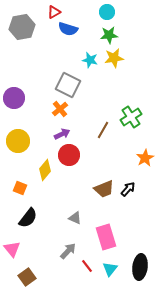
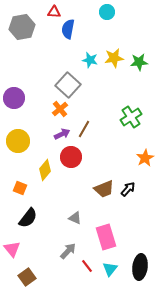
red triangle: rotated 32 degrees clockwise
blue semicircle: rotated 84 degrees clockwise
green star: moved 30 px right, 27 px down
gray square: rotated 15 degrees clockwise
brown line: moved 19 px left, 1 px up
red circle: moved 2 px right, 2 px down
